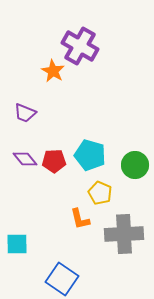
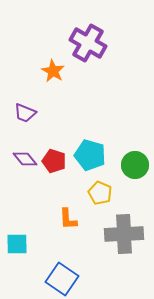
purple cross: moved 8 px right, 3 px up
red pentagon: rotated 20 degrees clockwise
orange L-shape: moved 12 px left; rotated 10 degrees clockwise
